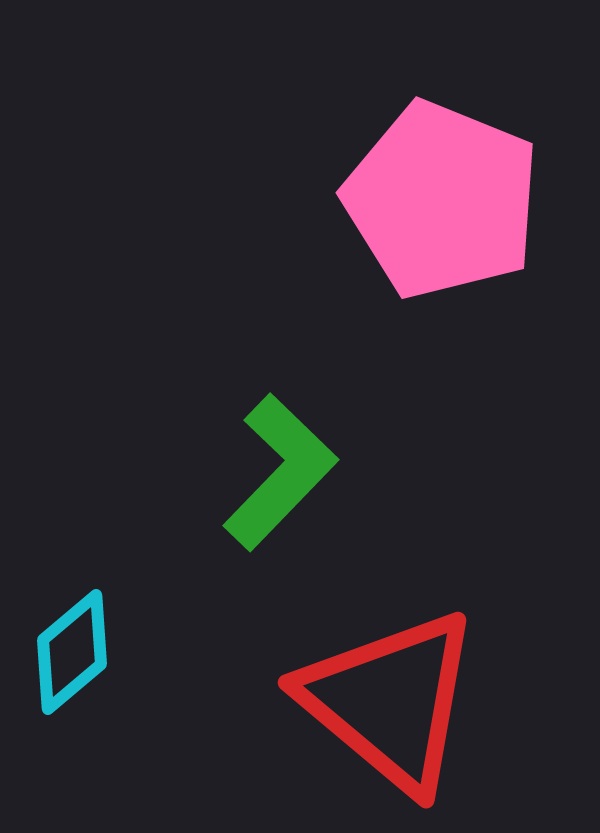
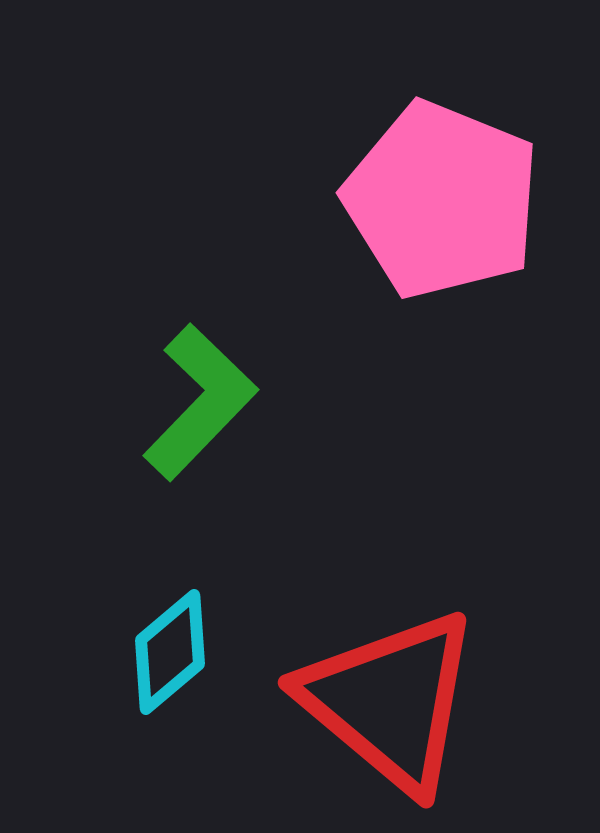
green L-shape: moved 80 px left, 70 px up
cyan diamond: moved 98 px right
